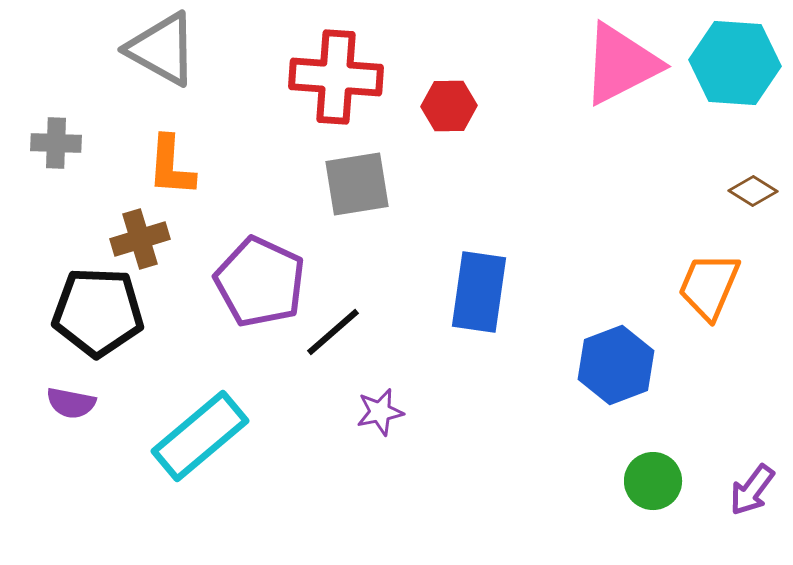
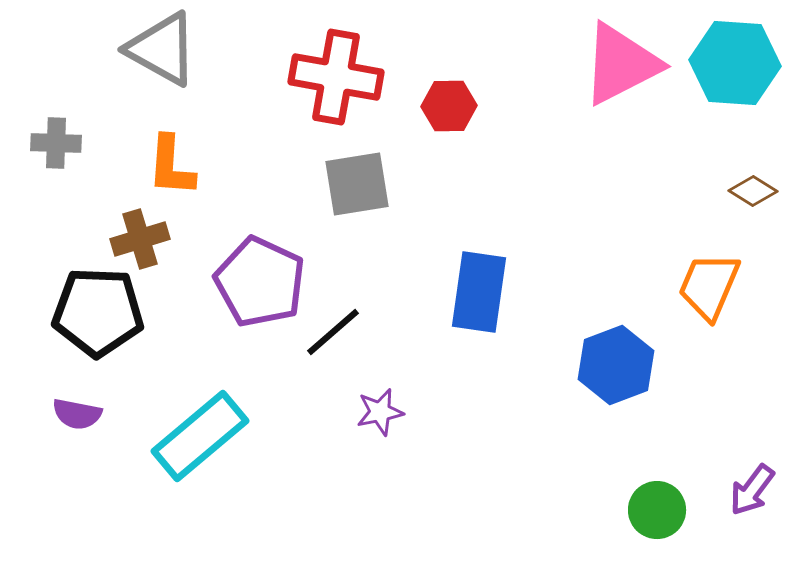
red cross: rotated 6 degrees clockwise
purple semicircle: moved 6 px right, 11 px down
green circle: moved 4 px right, 29 px down
